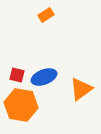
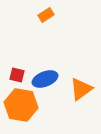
blue ellipse: moved 1 px right, 2 px down
